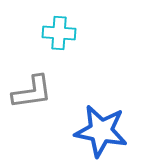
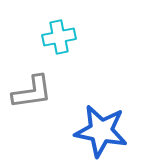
cyan cross: moved 4 px down; rotated 16 degrees counterclockwise
